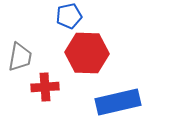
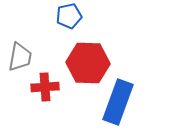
red hexagon: moved 1 px right, 10 px down
blue rectangle: rotated 57 degrees counterclockwise
